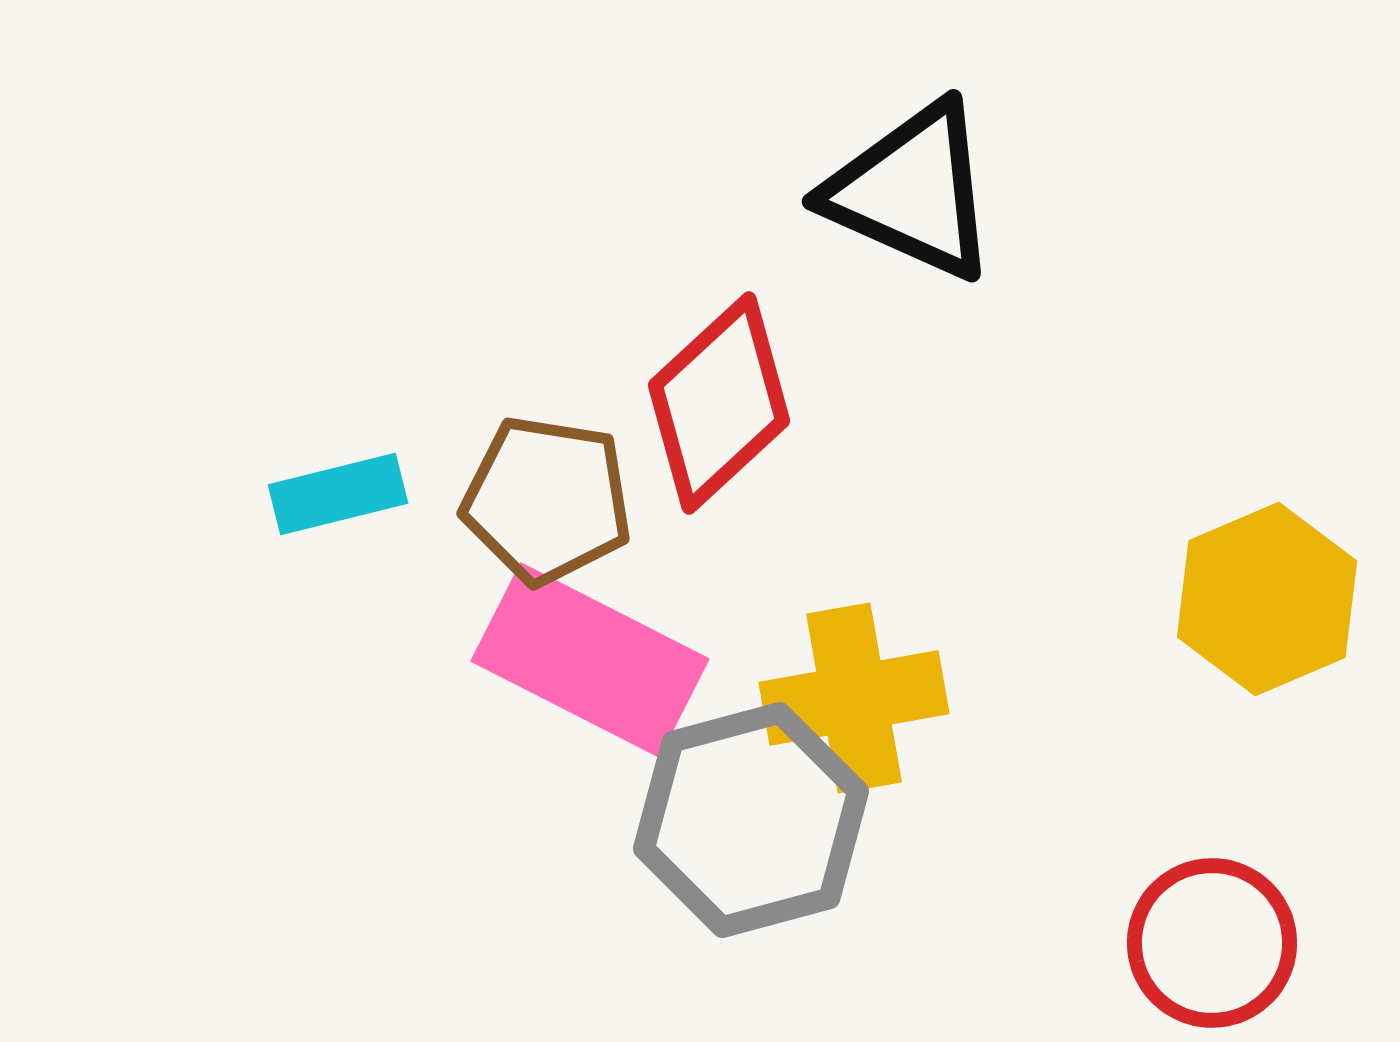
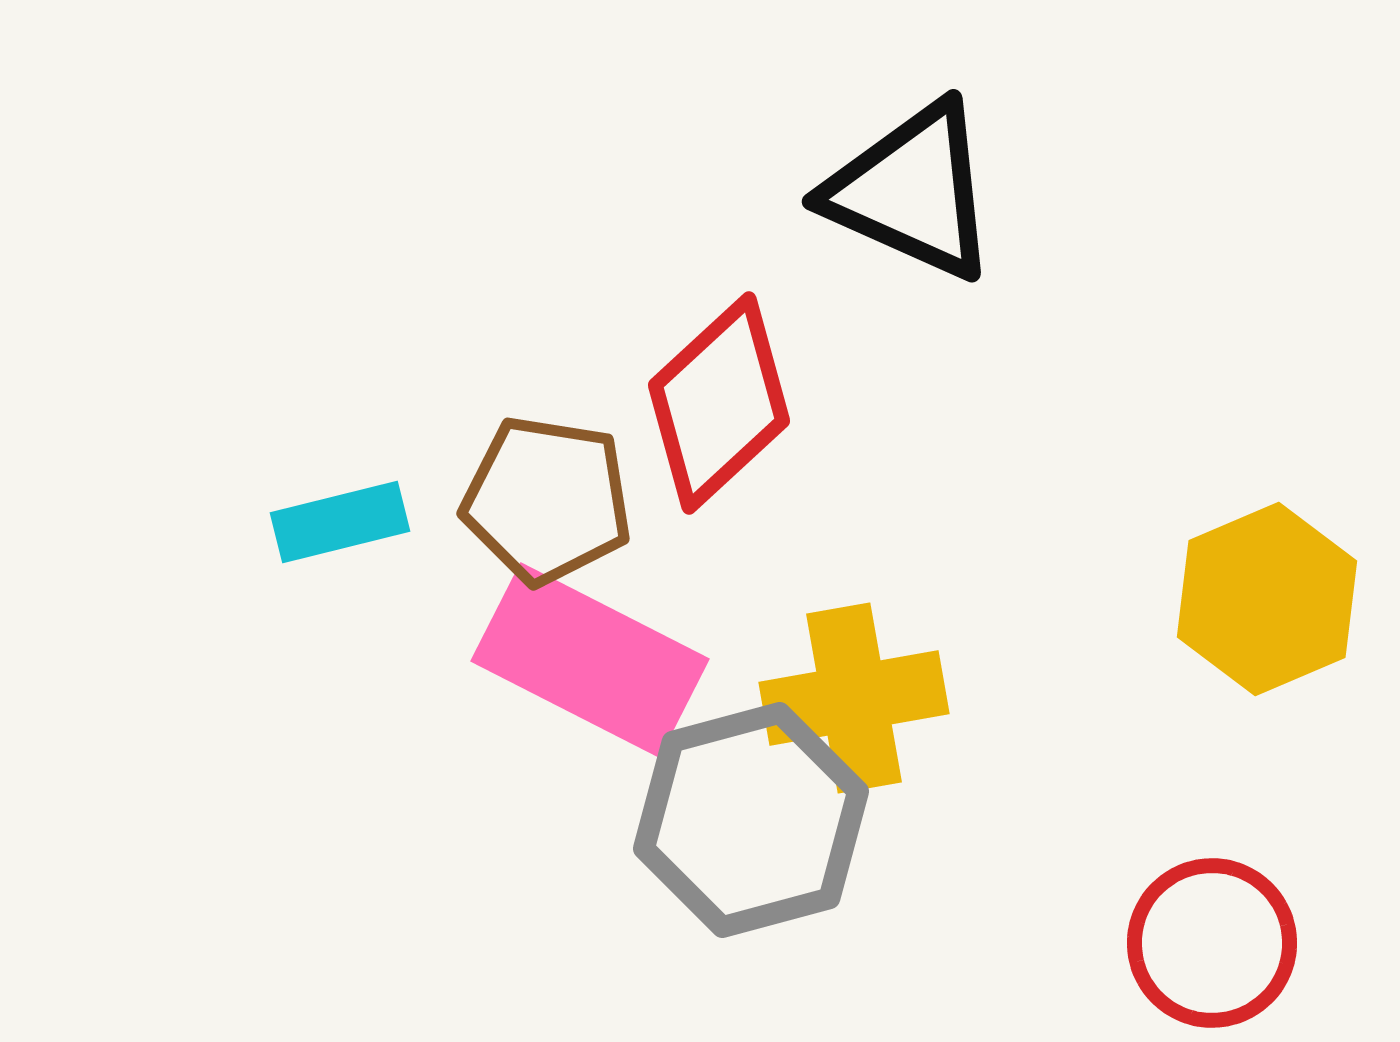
cyan rectangle: moved 2 px right, 28 px down
